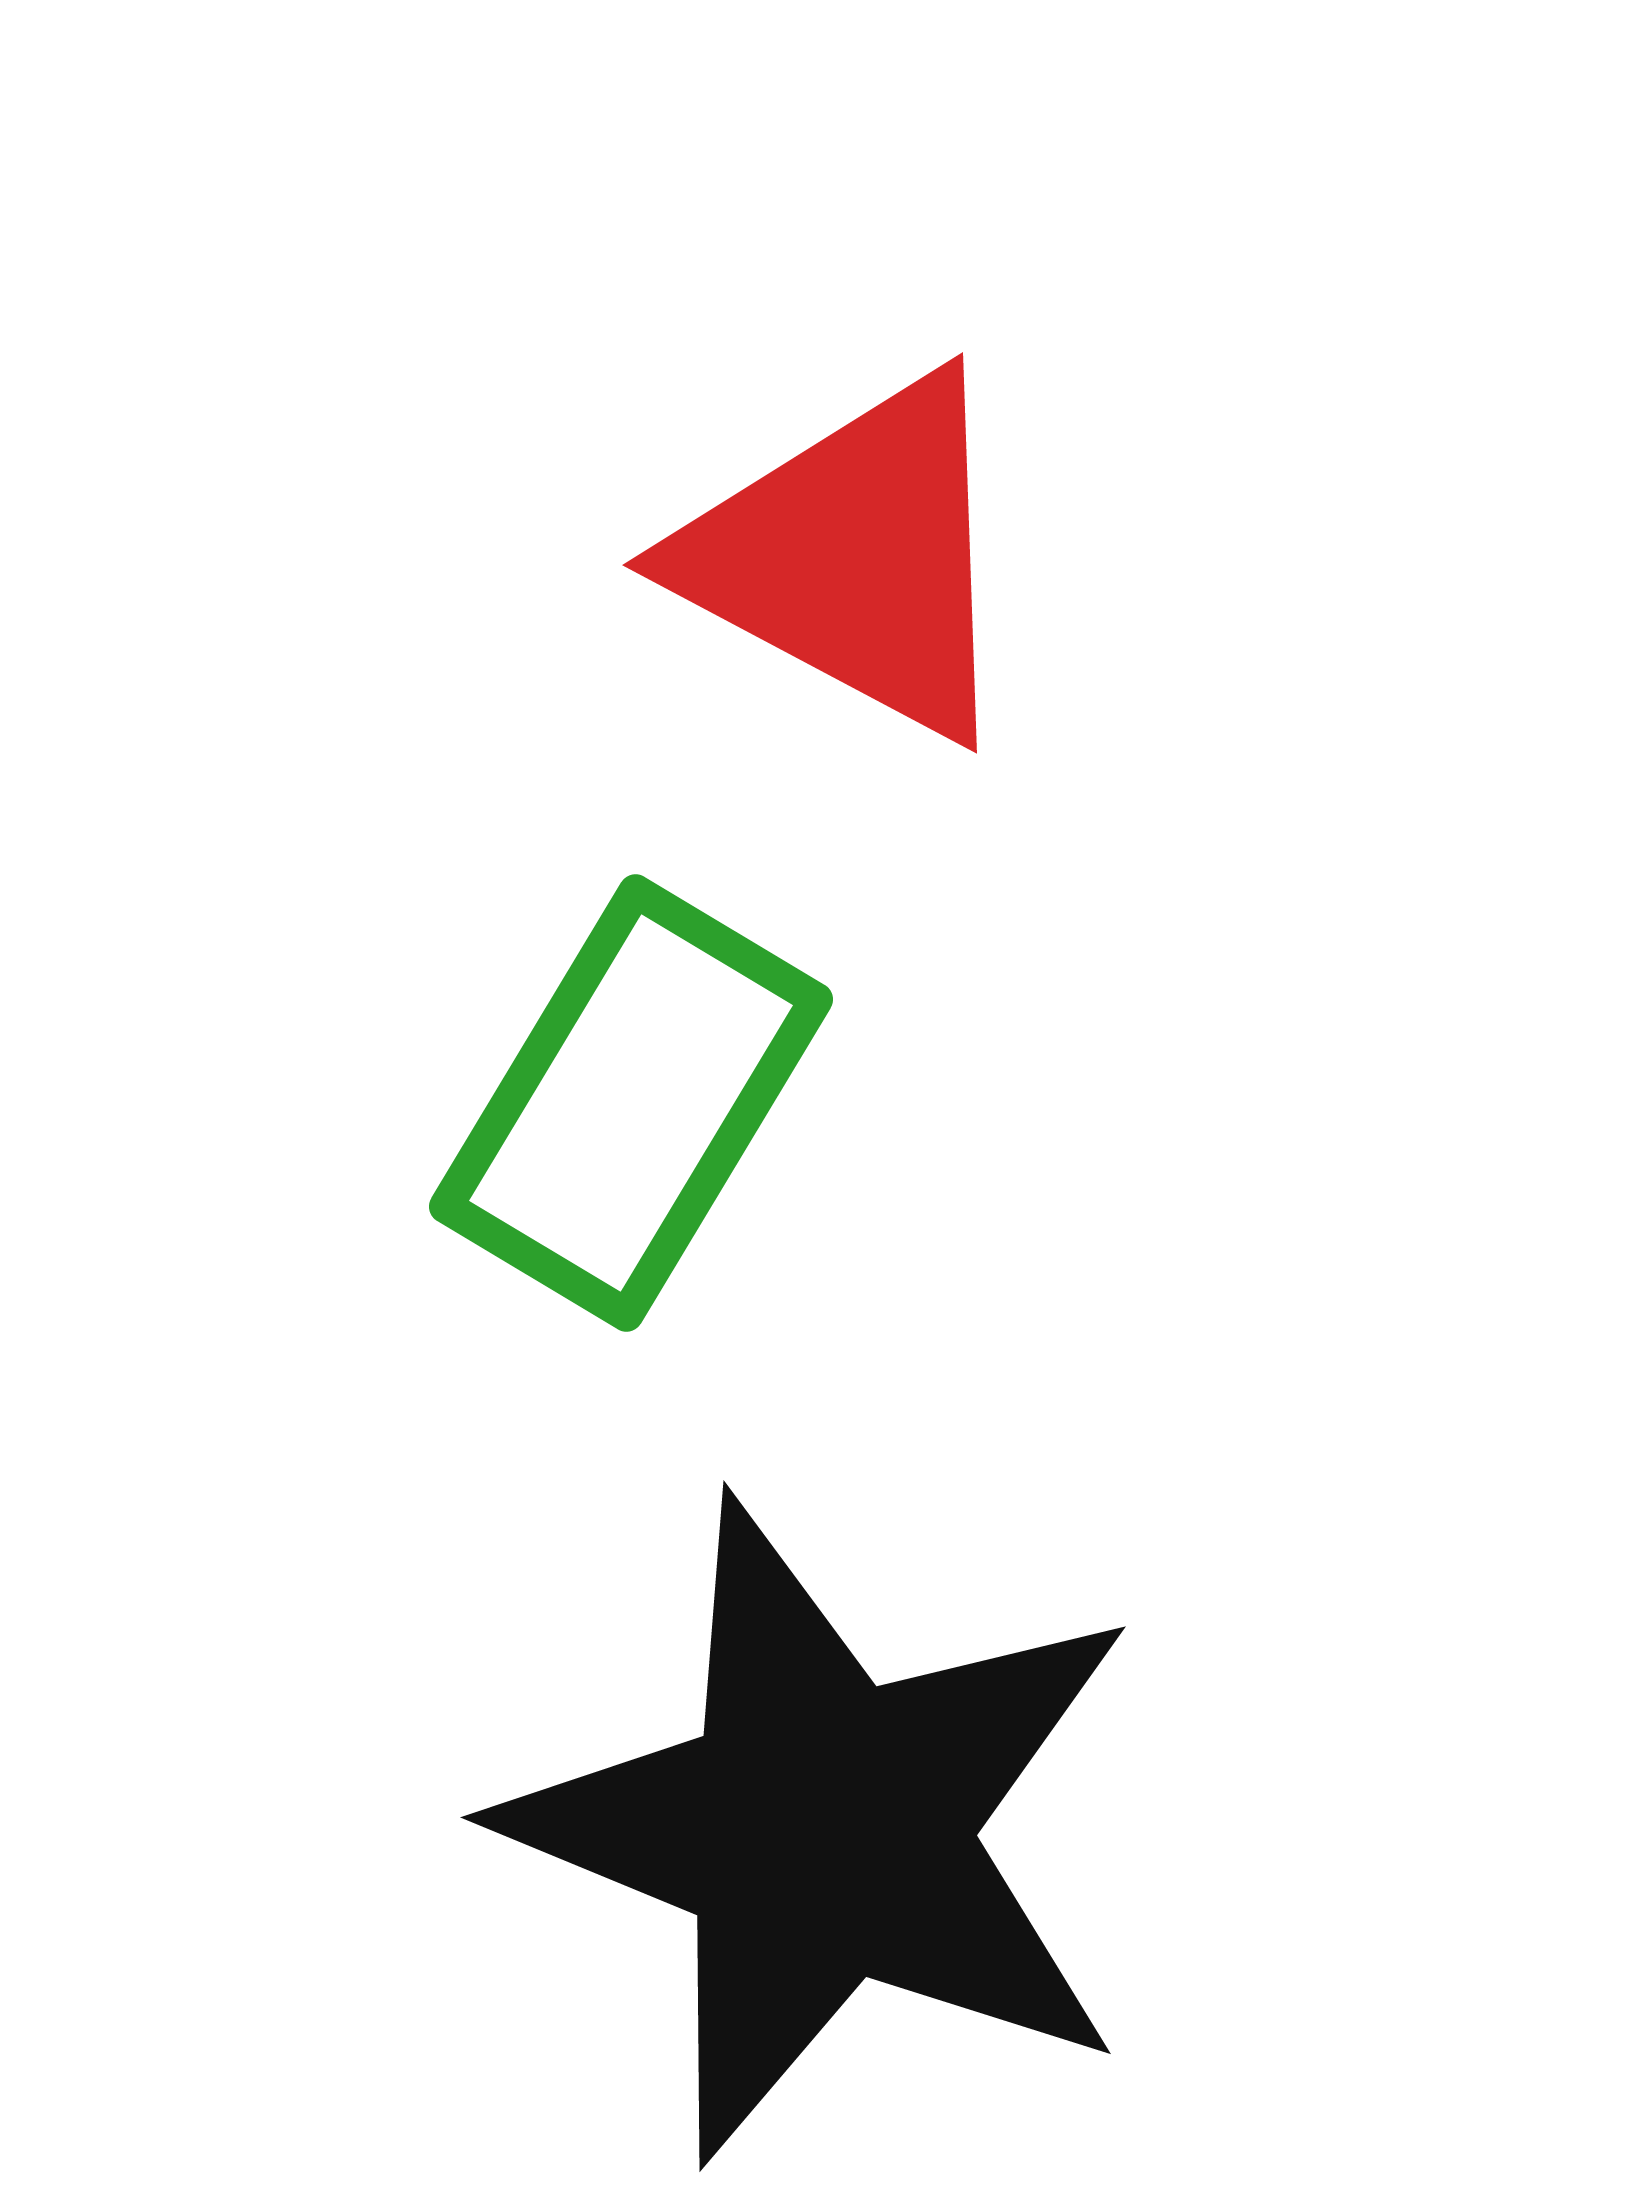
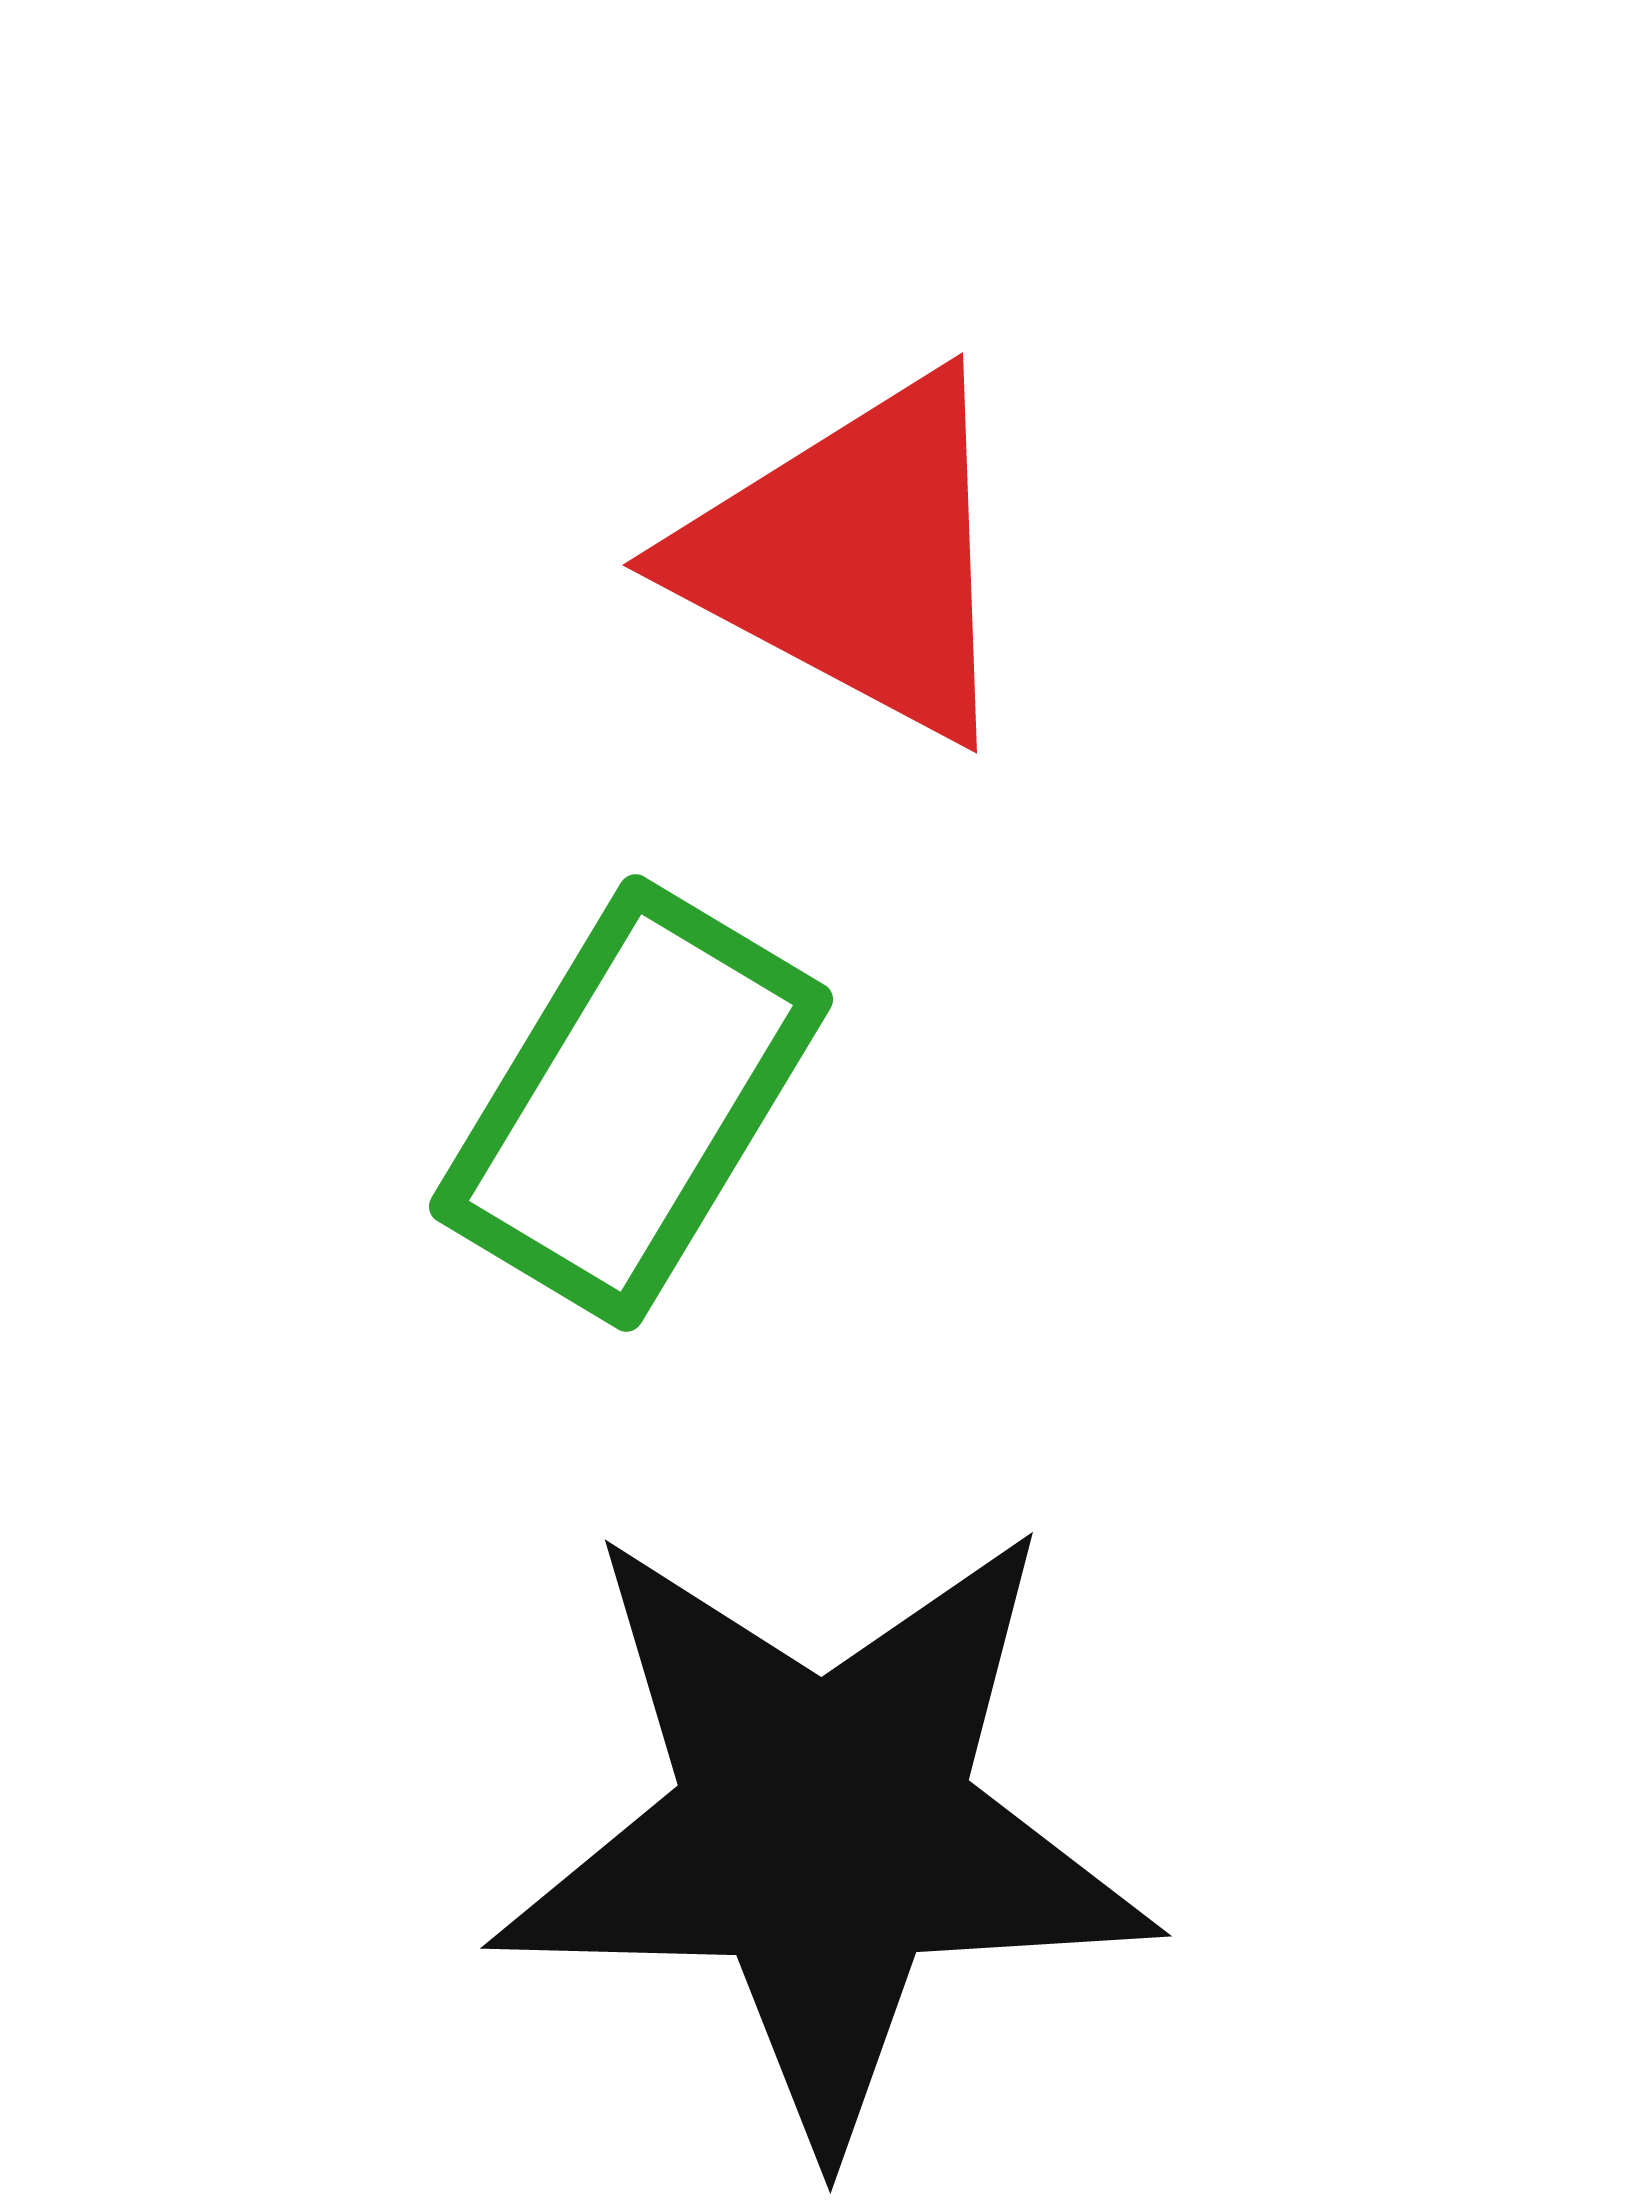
black star: rotated 21 degrees counterclockwise
